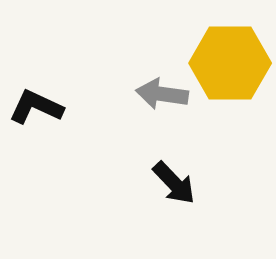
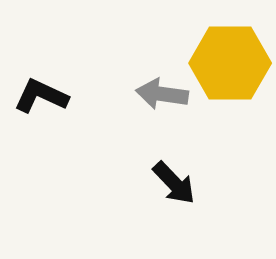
black L-shape: moved 5 px right, 11 px up
